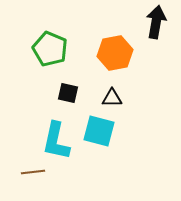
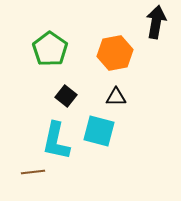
green pentagon: rotated 12 degrees clockwise
black square: moved 2 px left, 3 px down; rotated 25 degrees clockwise
black triangle: moved 4 px right, 1 px up
